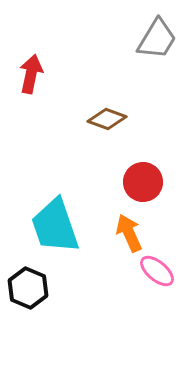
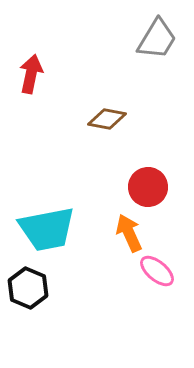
brown diamond: rotated 9 degrees counterclockwise
red circle: moved 5 px right, 5 px down
cyan trapezoid: moved 8 px left, 3 px down; rotated 82 degrees counterclockwise
